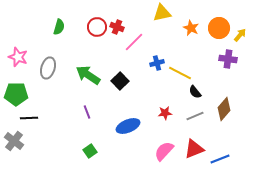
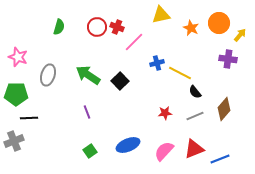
yellow triangle: moved 1 px left, 2 px down
orange circle: moved 5 px up
gray ellipse: moved 7 px down
blue ellipse: moved 19 px down
gray cross: rotated 30 degrees clockwise
